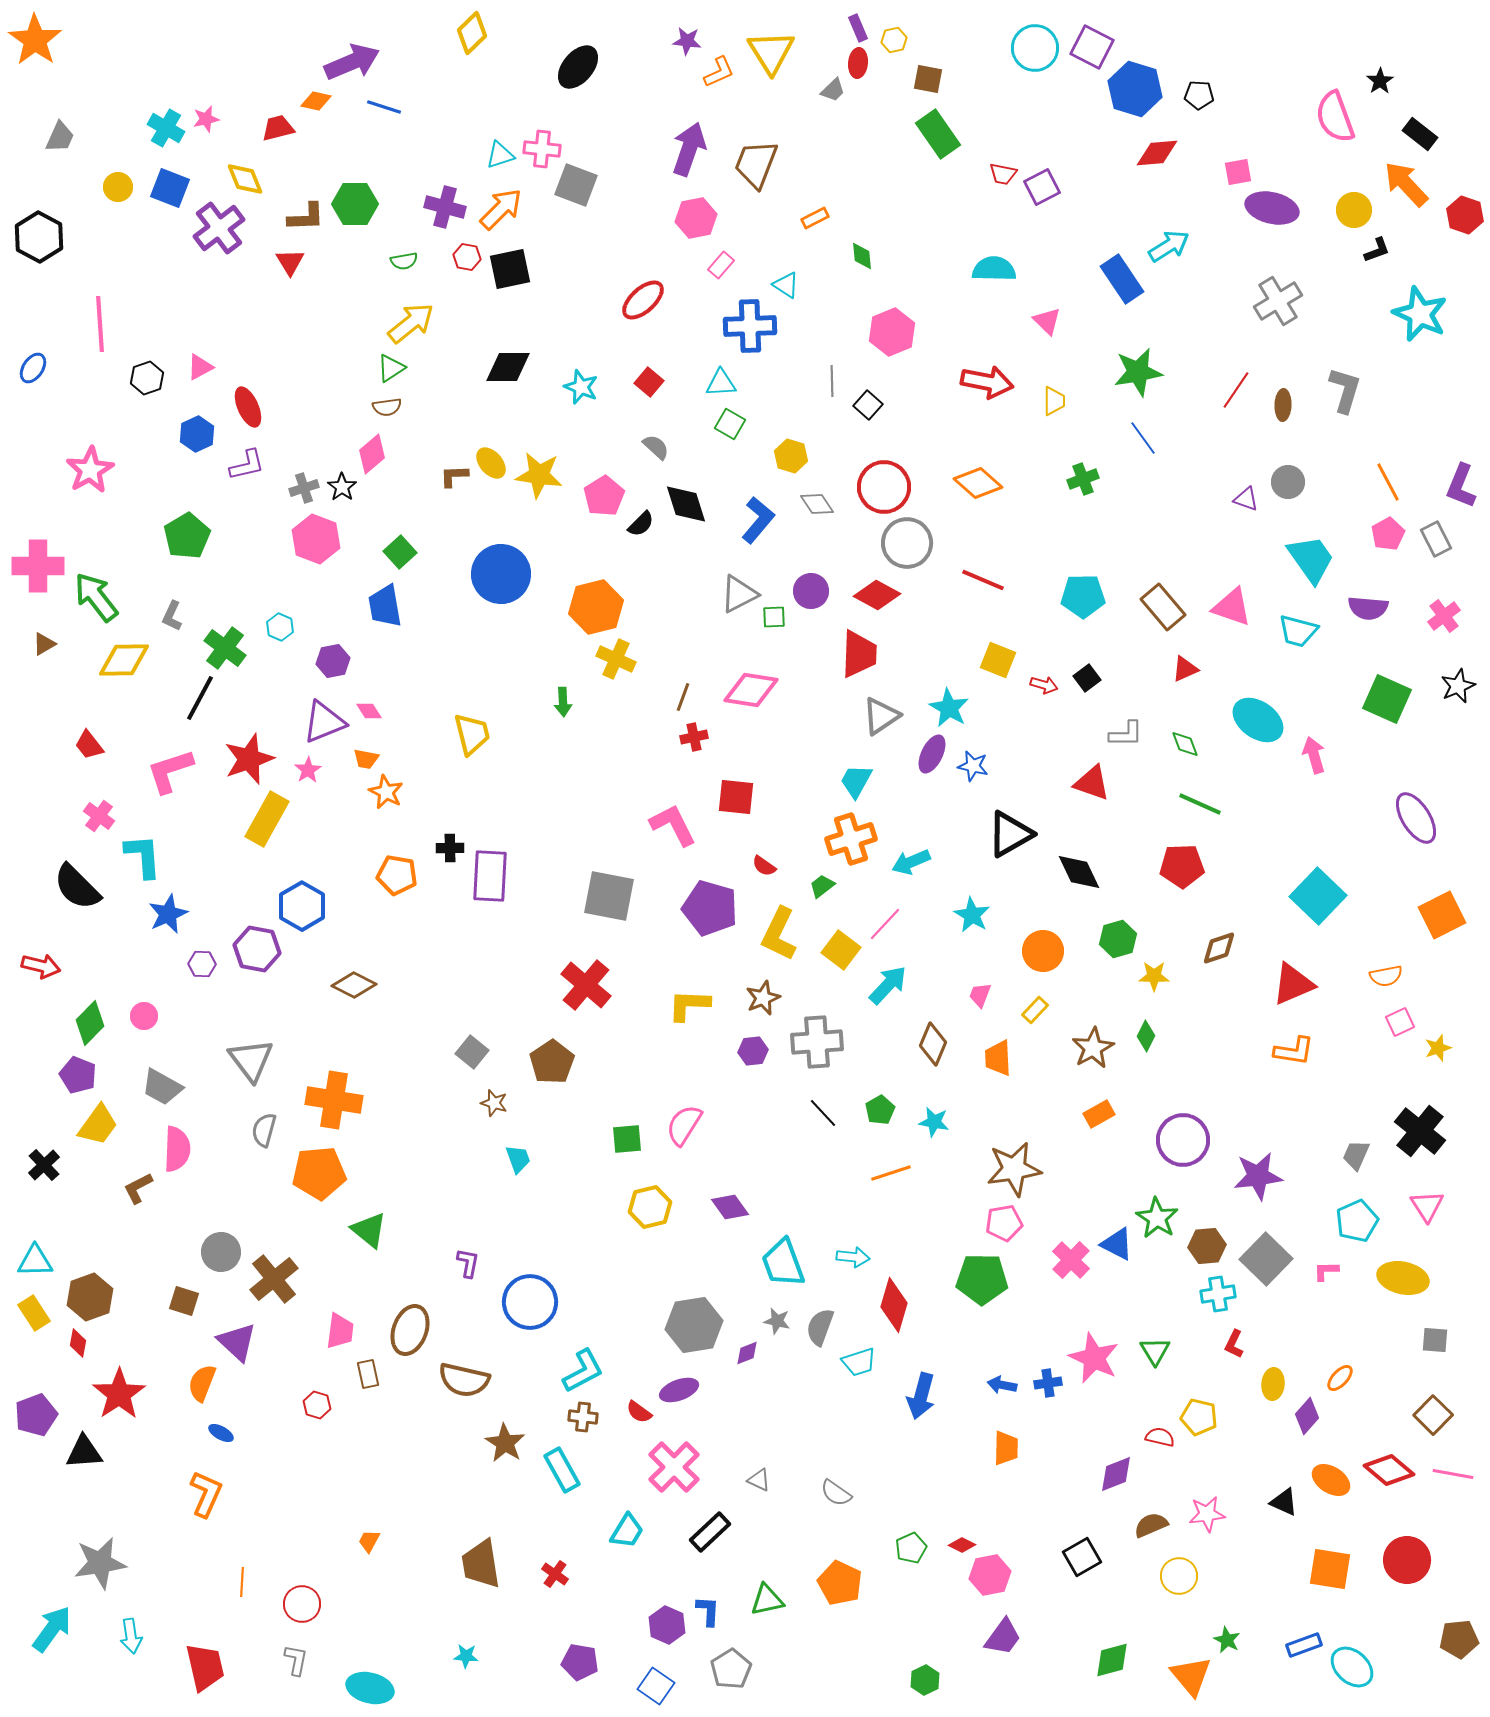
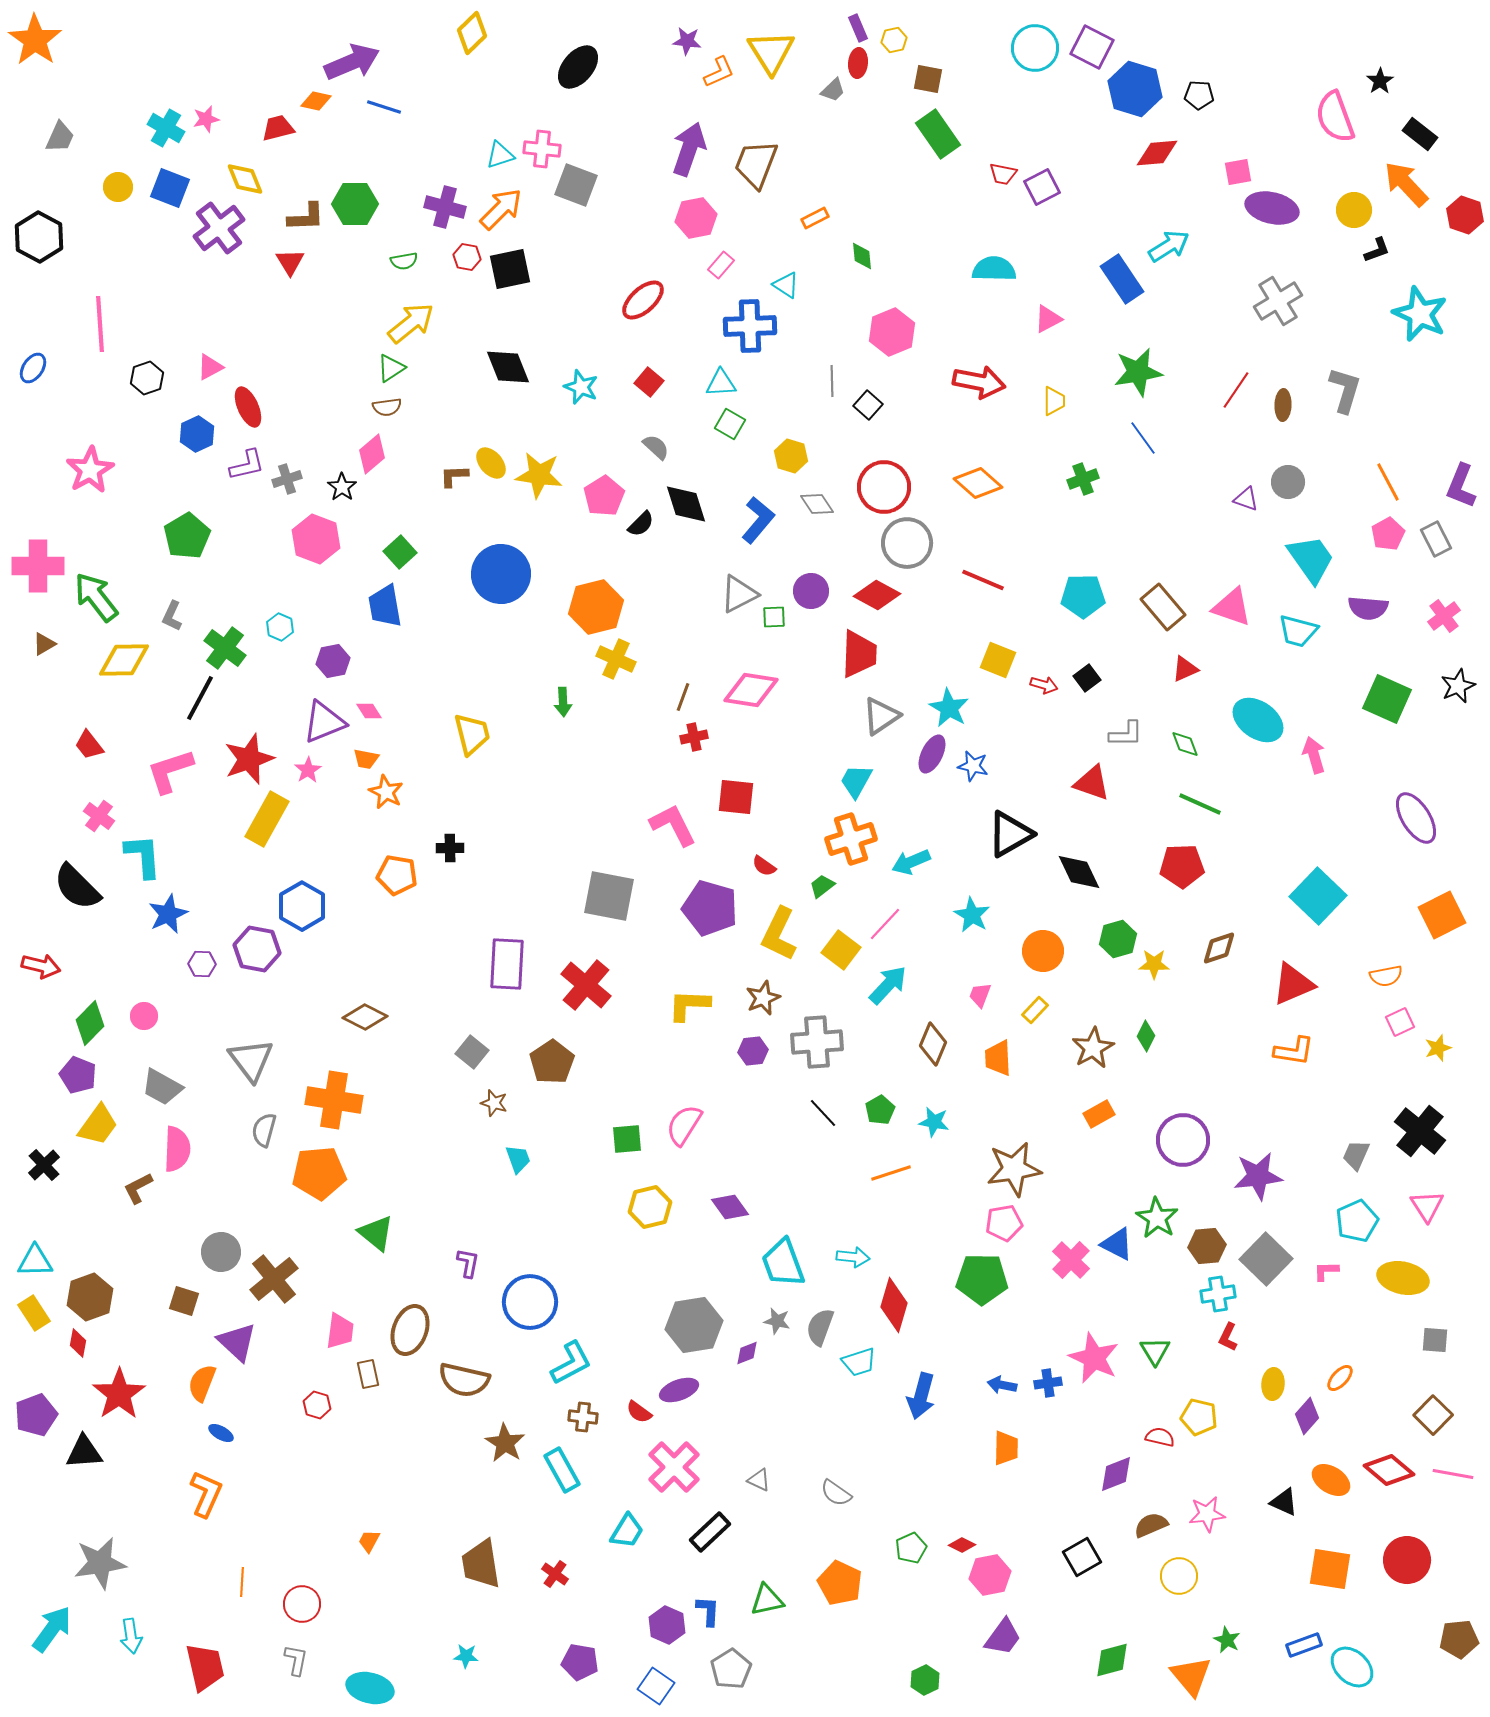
pink triangle at (1047, 321): moved 1 px right, 2 px up; rotated 48 degrees clockwise
pink triangle at (200, 367): moved 10 px right
black diamond at (508, 367): rotated 69 degrees clockwise
red arrow at (987, 382): moved 8 px left
gray cross at (304, 488): moved 17 px left, 9 px up
purple rectangle at (490, 876): moved 17 px right, 88 px down
yellow star at (1154, 976): moved 12 px up
brown diamond at (354, 985): moved 11 px right, 32 px down
green triangle at (369, 1230): moved 7 px right, 3 px down
red L-shape at (1234, 1344): moved 6 px left, 7 px up
cyan L-shape at (583, 1371): moved 12 px left, 8 px up
